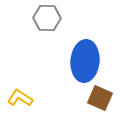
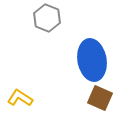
gray hexagon: rotated 20 degrees clockwise
blue ellipse: moved 7 px right, 1 px up; rotated 15 degrees counterclockwise
